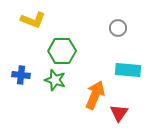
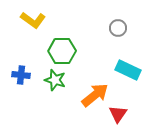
yellow L-shape: rotated 15 degrees clockwise
cyan rectangle: rotated 20 degrees clockwise
orange arrow: rotated 28 degrees clockwise
red triangle: moved 1 px left, 1 px down
